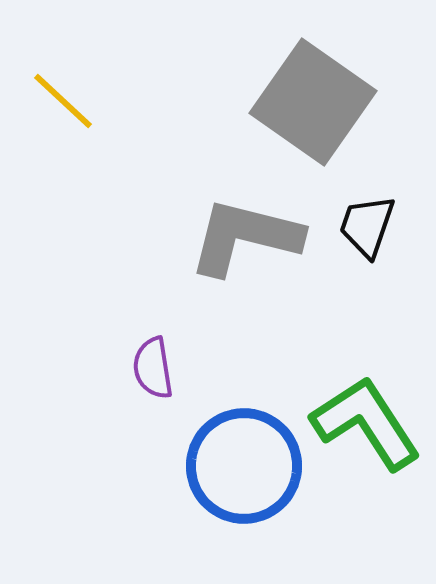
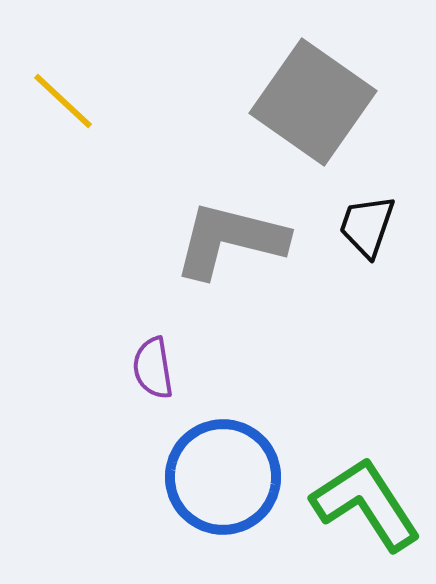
gray L-shape: moved 15 px left, 3 px down
green L-shape: moved 81 px down
blue circle: moved 21 px left, 11 px down
